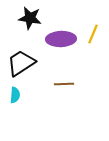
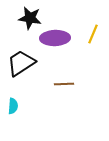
purple ellipse: moved 6 px left, 1 px up
cyan semicircle: moved 2 px left, 11 px down
